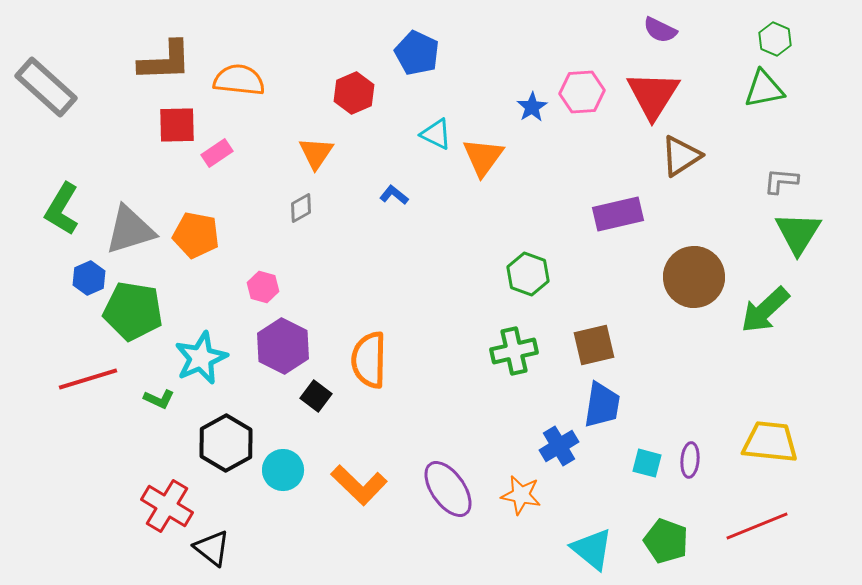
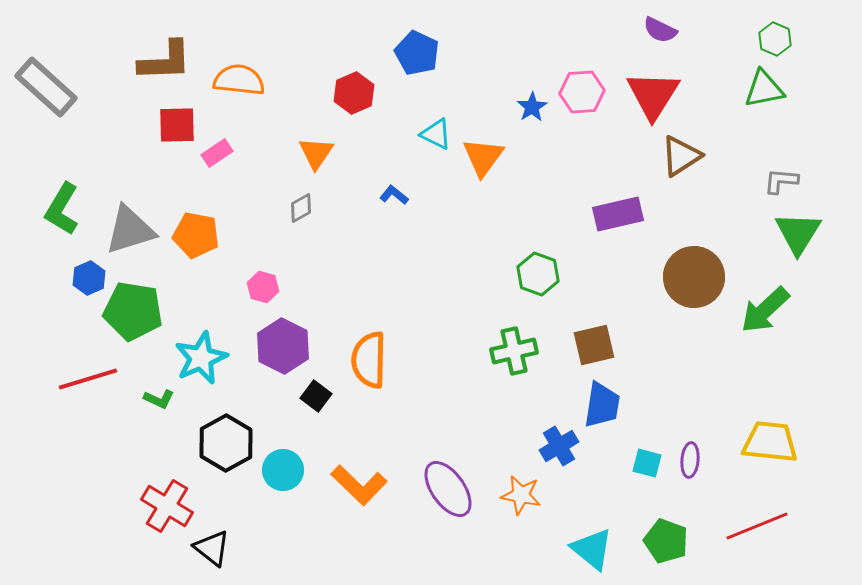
green hexagon at (528, 274): moved 10 px right
